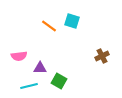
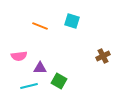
orange line: moved 9 px left; rotated 14 degrees counterclockwise
brown cross: moved 1 px right
